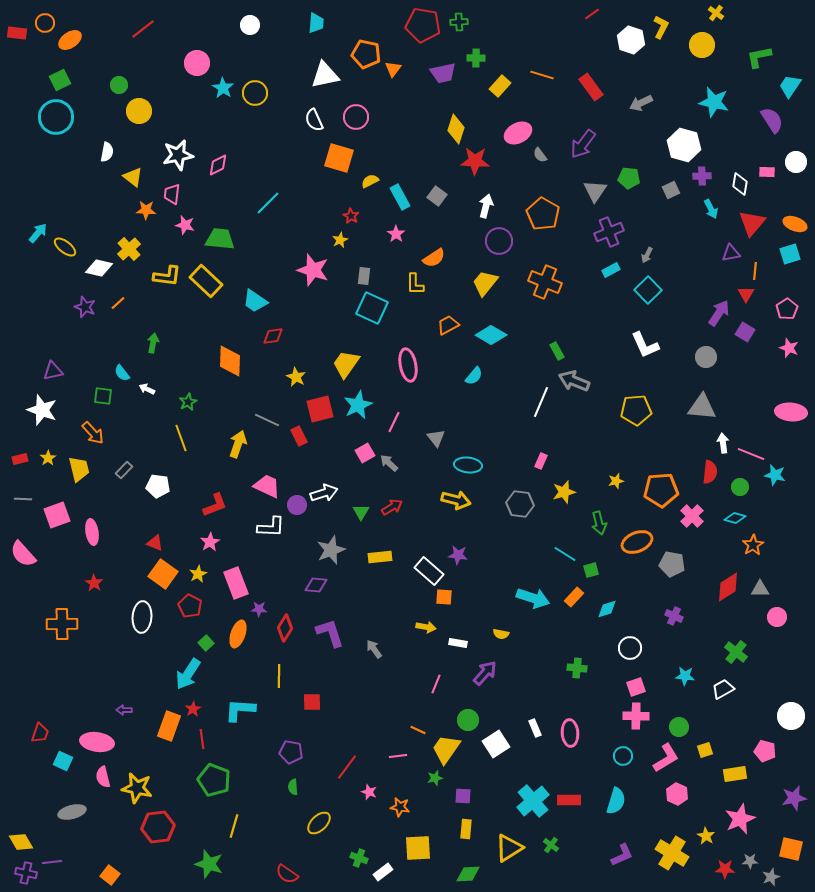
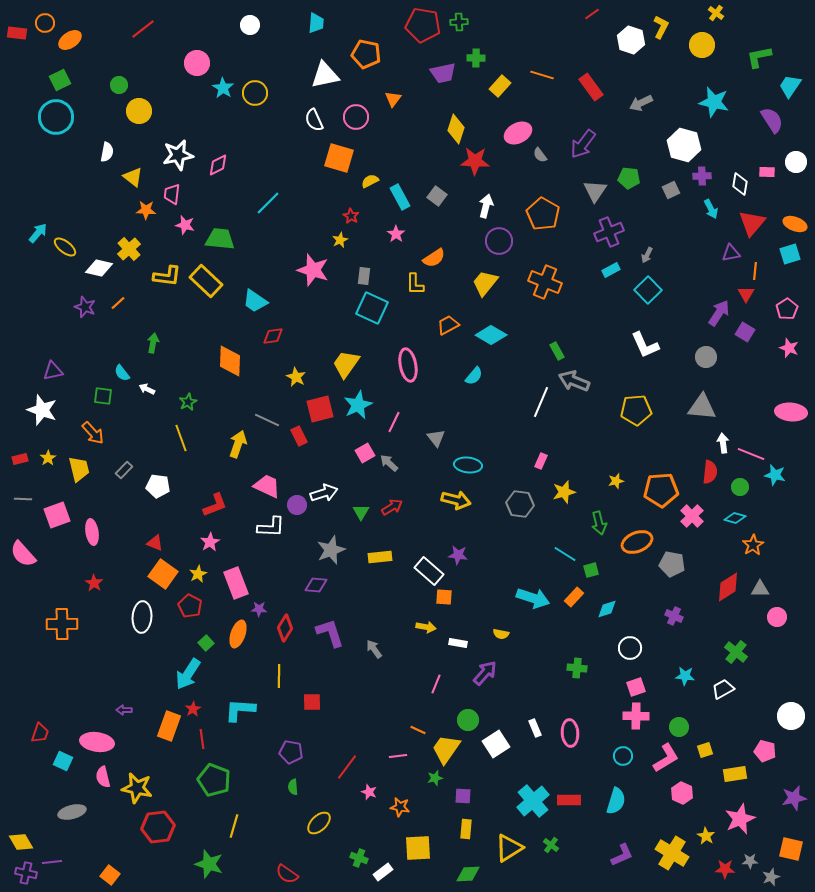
orange triangle at (393, 69): moved 30 px down
pink hexagon at (677, 794): moved 5 px right, 1 px up
